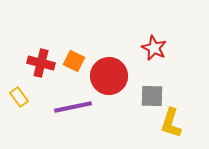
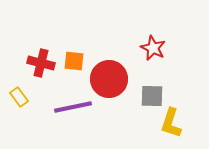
red star: moved 1 px left
orange square: rotated 20 degrees counterclockwise
red circle: moved 3 px down
